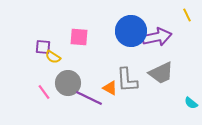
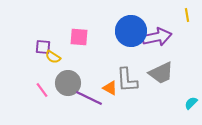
yellow line: rotated 16 degrees clockwise
pink line: moved 2 px left, 2 px up
cyan semicircle: rotated 96 degrees clockwise
